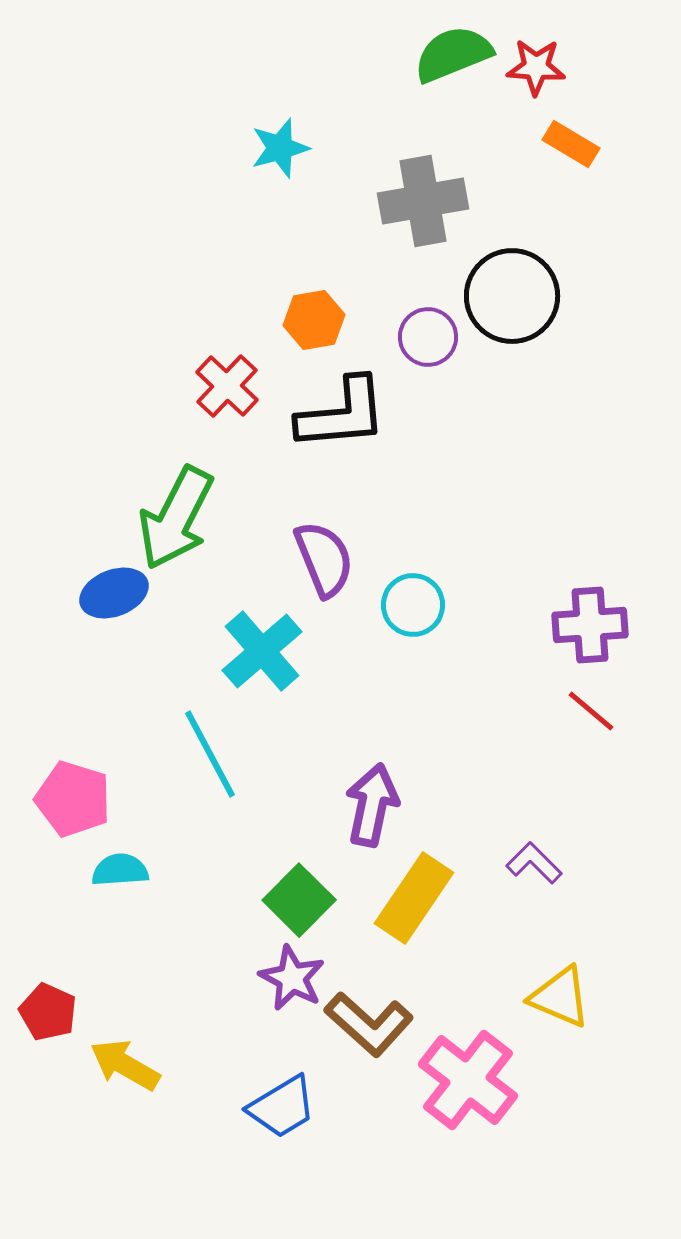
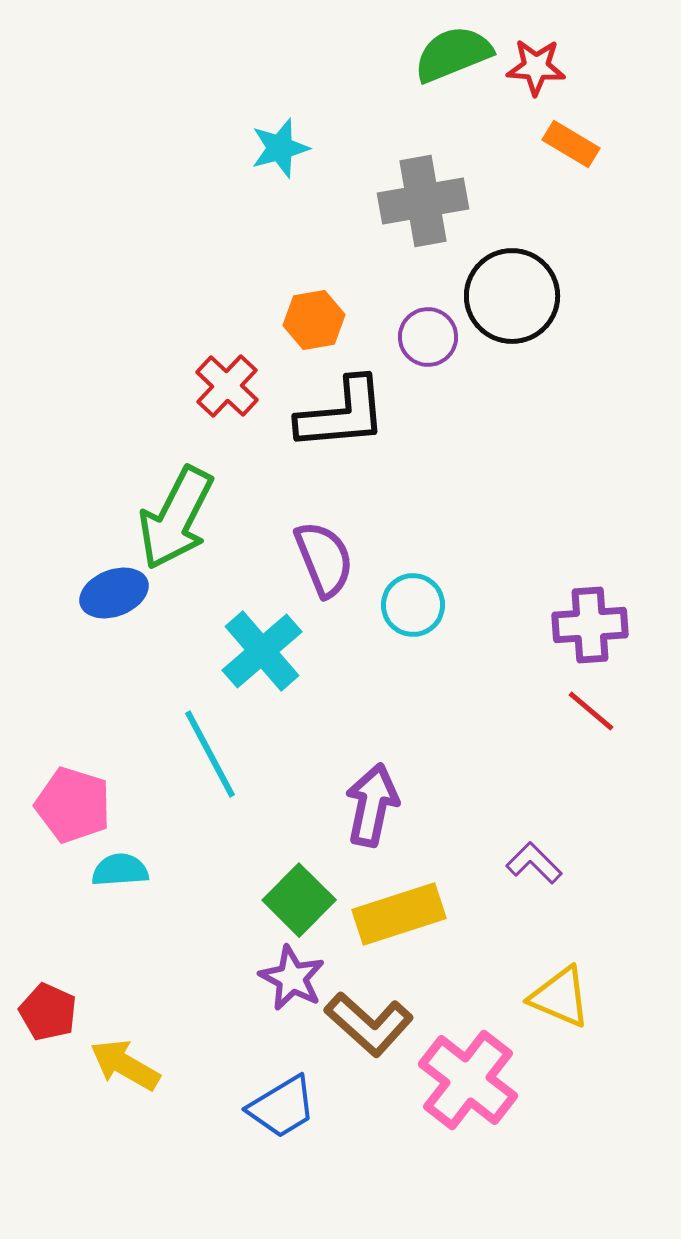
pink pentagon: moved 6 px down
yellow rectangle: moved 15 px left, 16 px down; rotated 38 degrees clockwise
